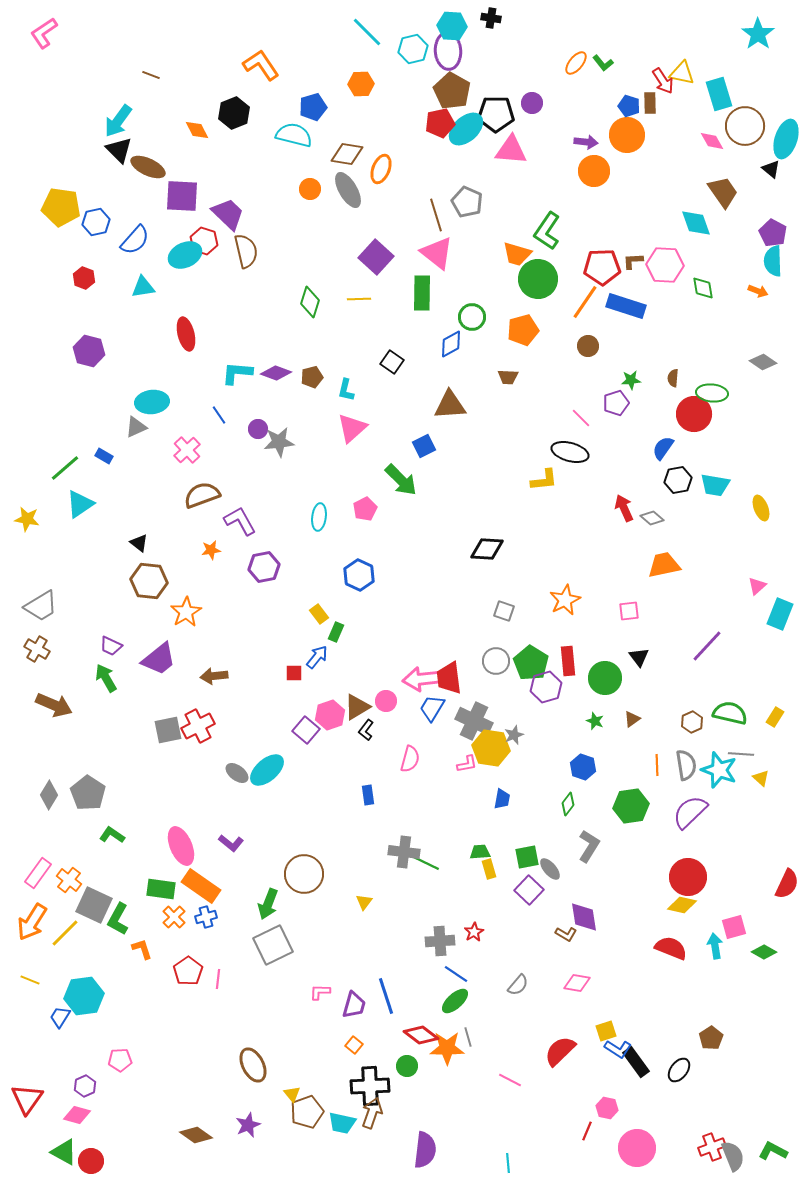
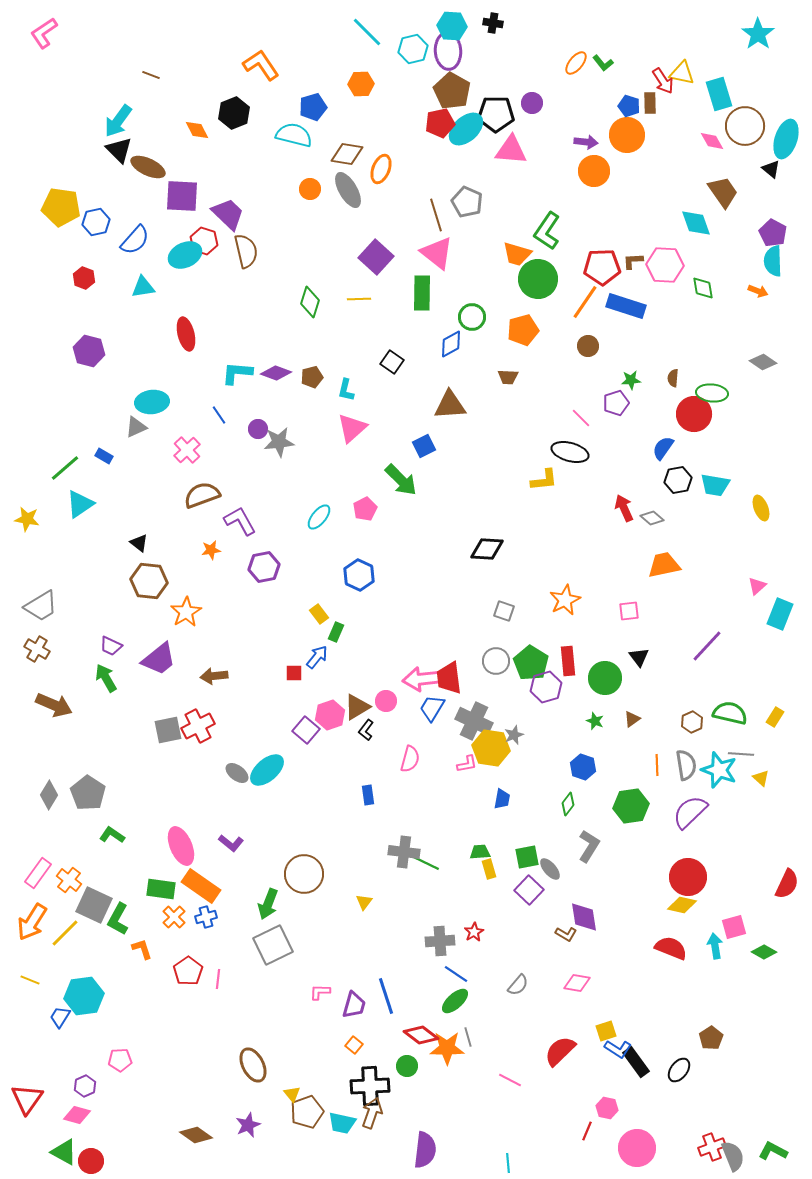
black cross at (491, 18): moved 2 px right, 5 px down
cyan ellipse at (319, 517): rotated 32 degrees clockwise
